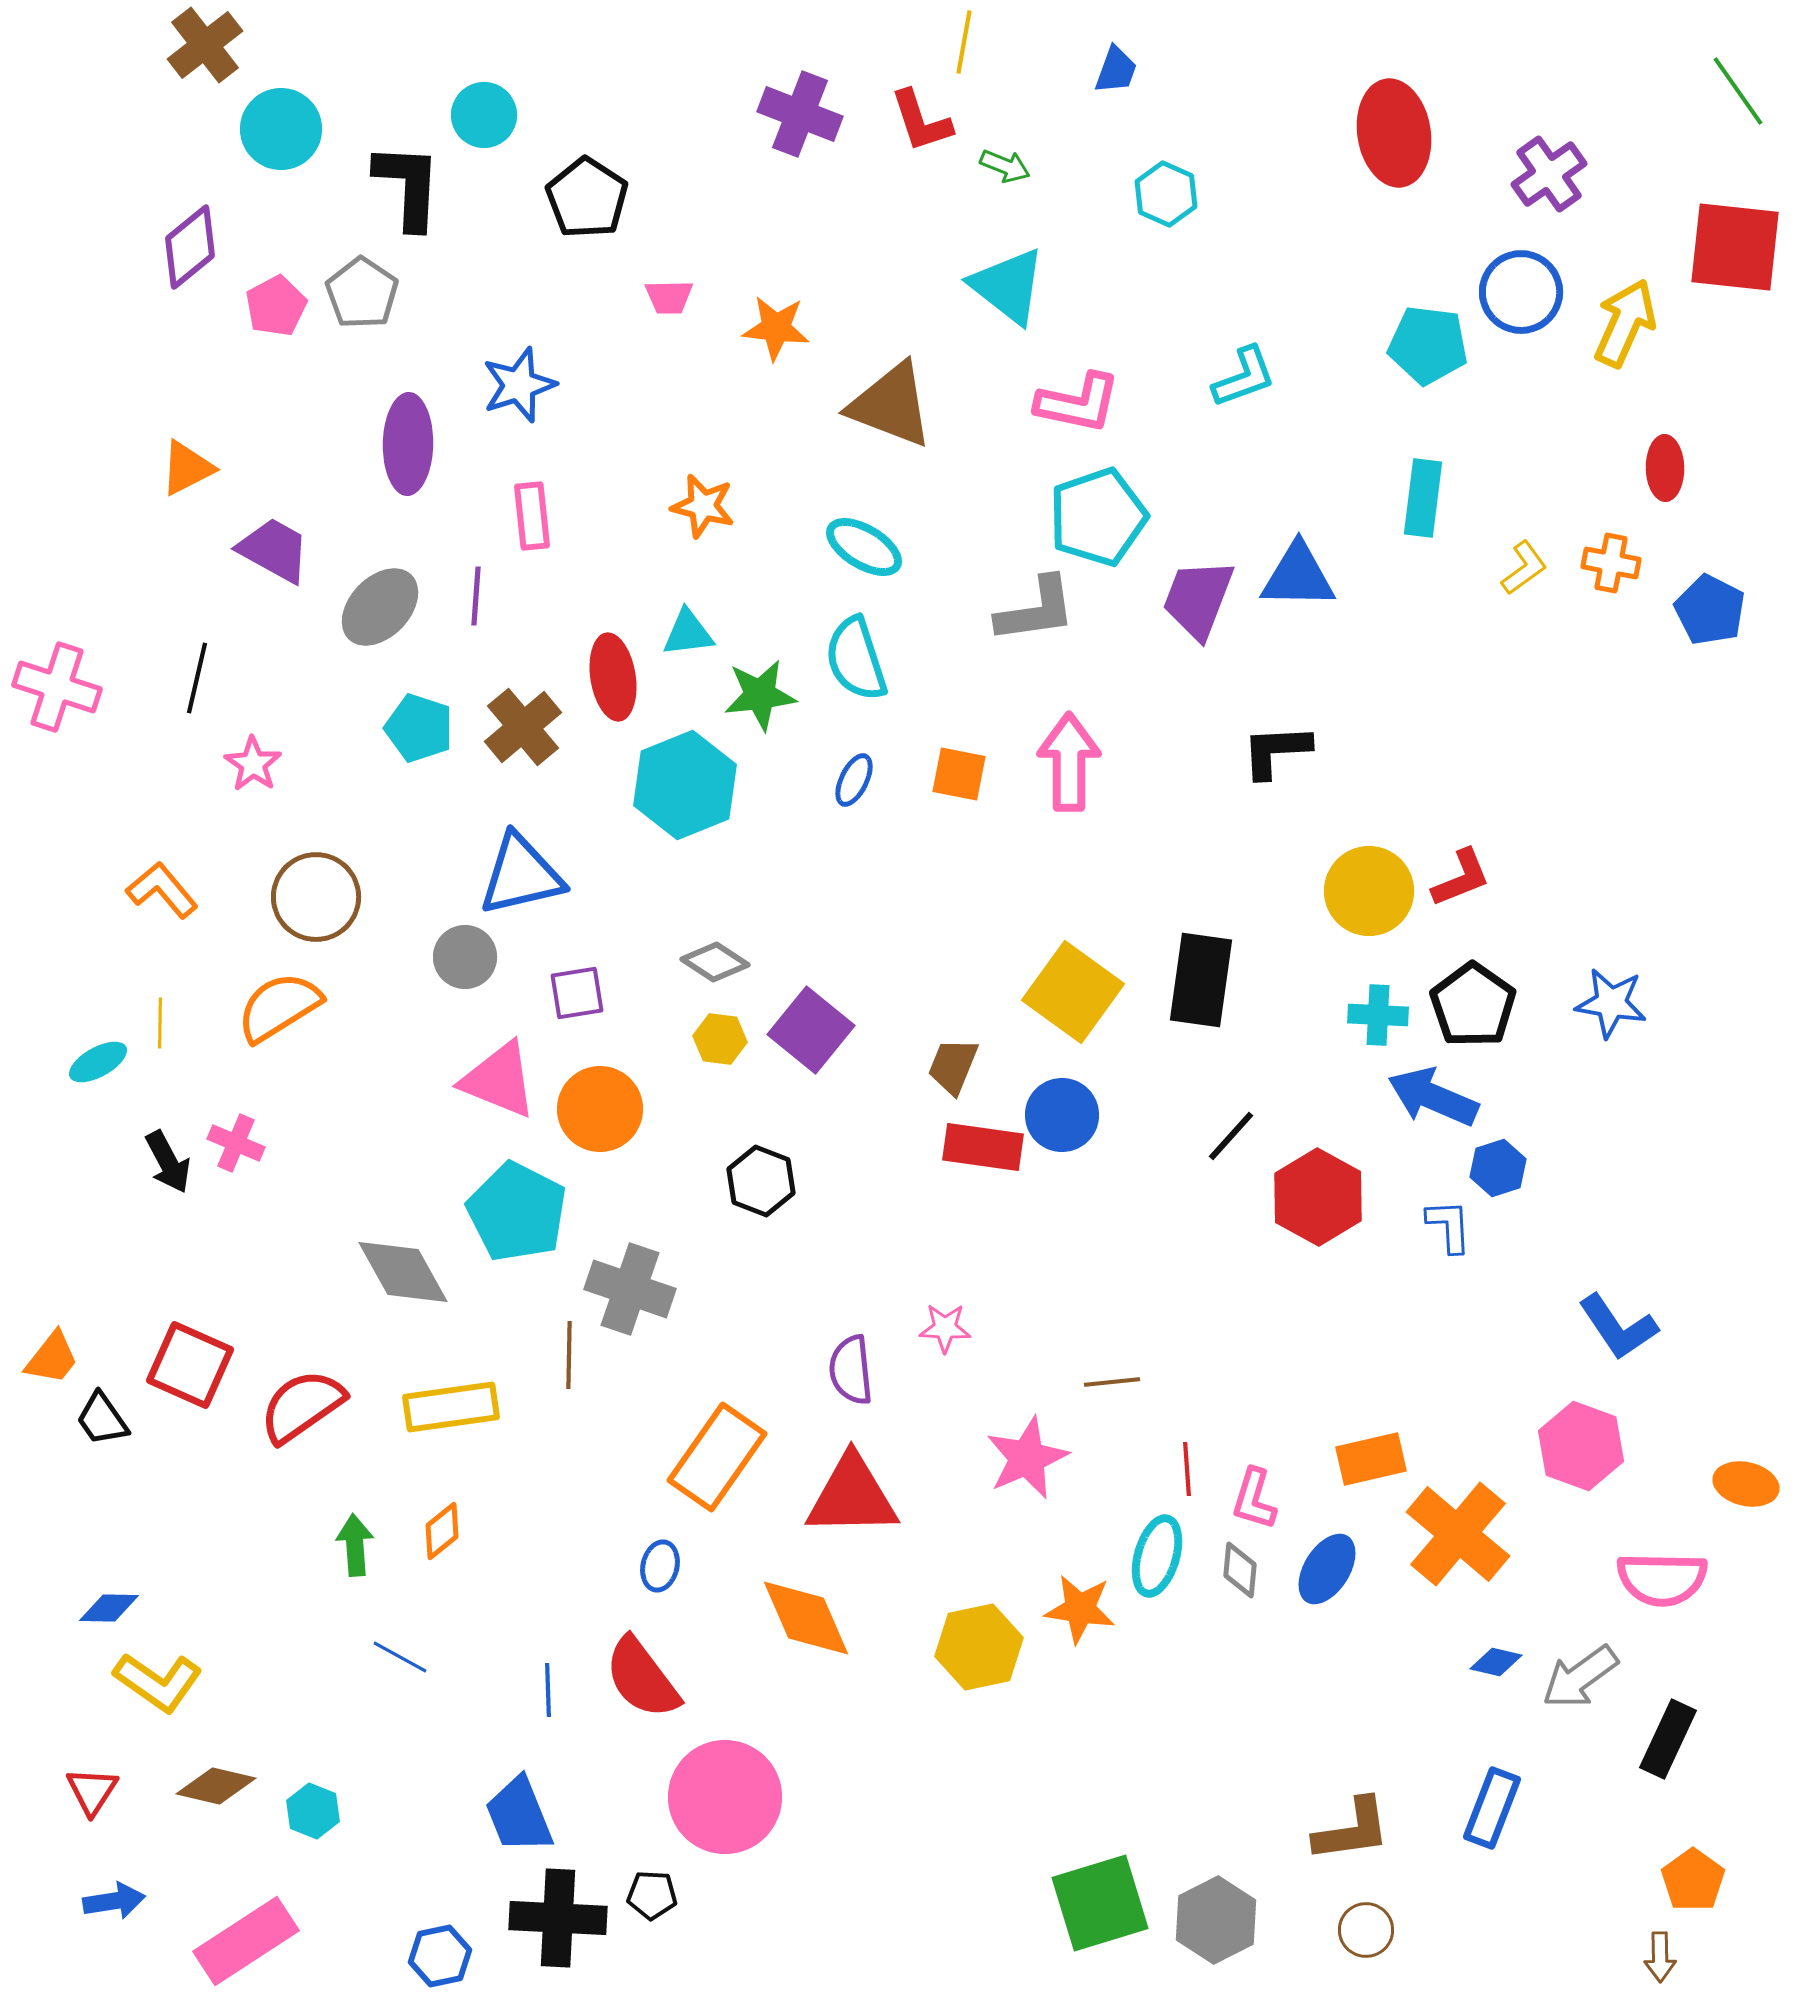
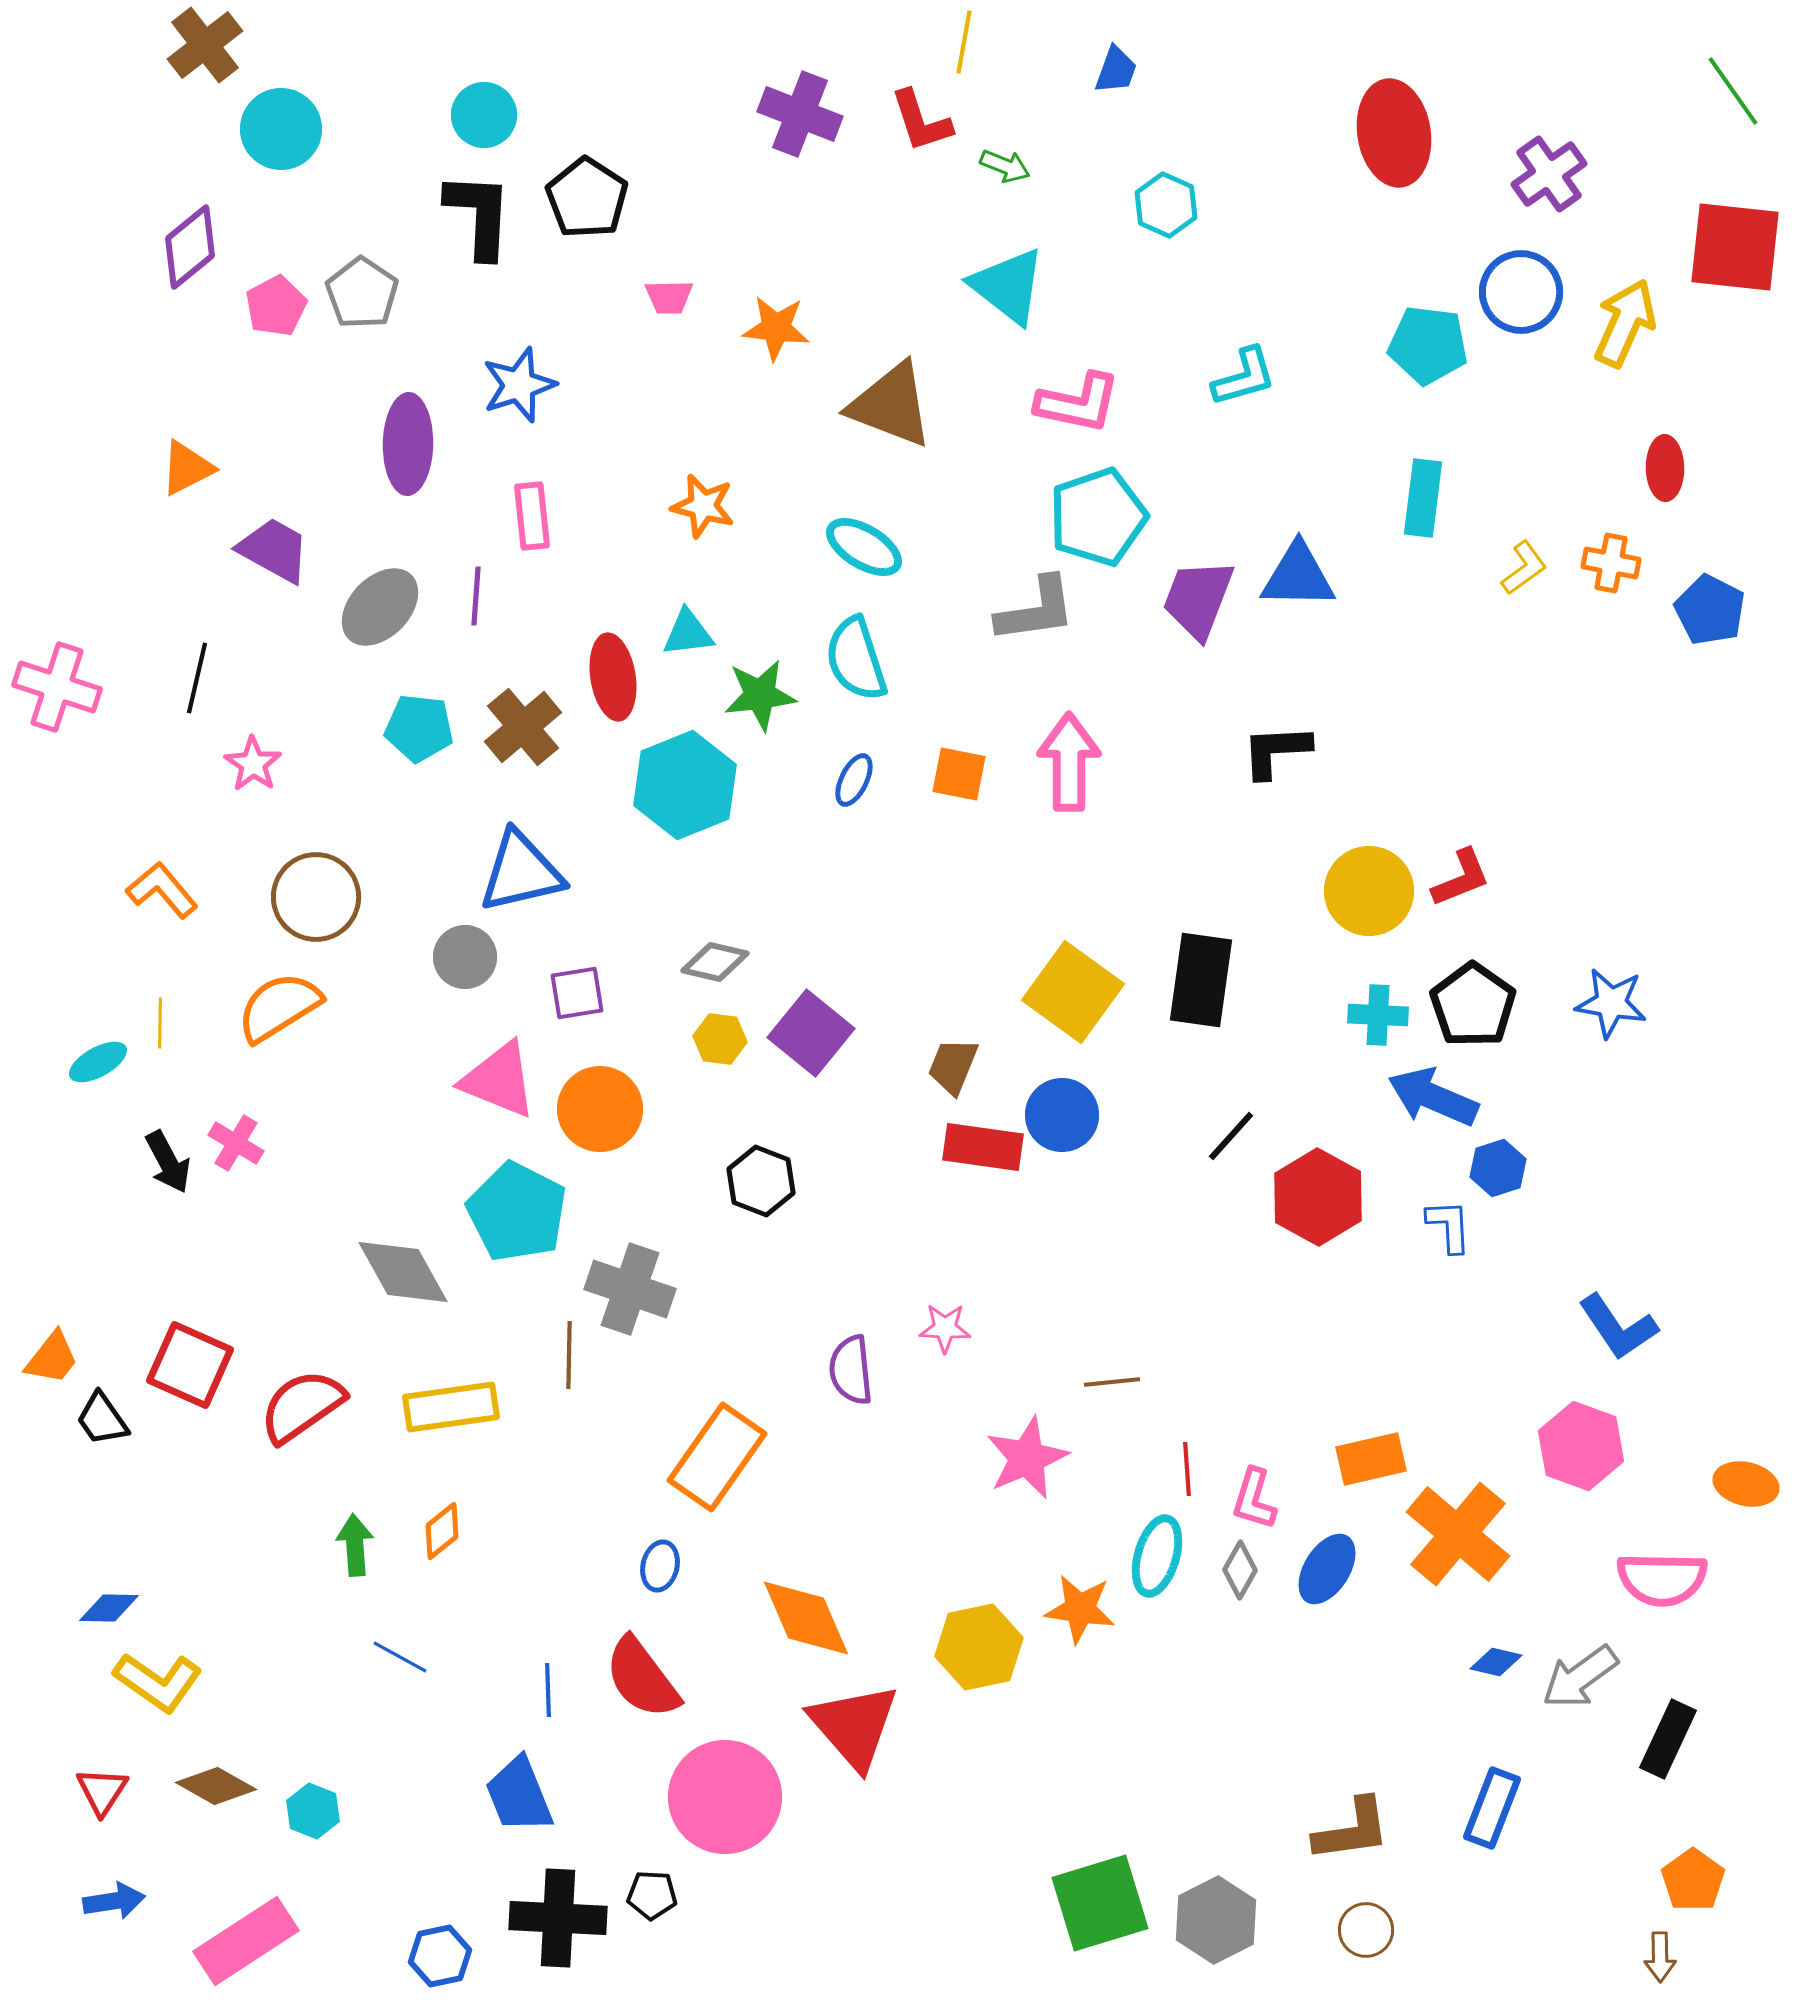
green line at (1738, 91): moved 5 px left
black L-shape at (408, 186): moved 71 px right, 29 px down
cyan hexagon at (1166, 194): moved 11 px down
cyan L-shape at (1244, 377): rotated 4 degrees clockwise
cyan pentagon at (419, 728): rotated 12 degrees counterclockwise
blue triangle at (521, 875): moved 3 px up
gray diamond at (715, 962): rotated 20 degrees counterclockwise
purple square at (811, 1030): moved 3 px down
pink cross at (236, 1143): rotated 8 degrees clockwise
red triangle at (852, 1496): moved 2 px right, 230 px down; rotated 50 degrees clockwise
gray diamond at (1240, 1570): rotated 24 degrees clockwise
brown diamond at (216, 1786): rotated 16 degrees clockwise
red triangle at (92, 1791): moved 10 px right
blue trapezoid at (519, 1815): moved 20 px up
